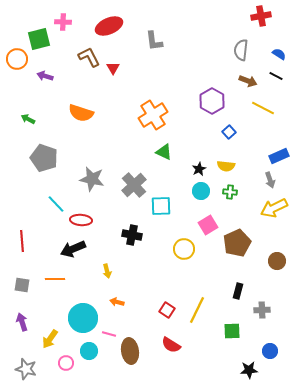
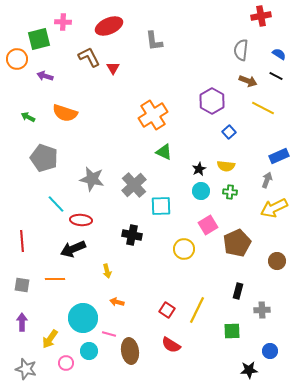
orange semicircle at (81, 113): moved 16 px left
green arrow at (28, 119): moved 2 px up
gray arrow at (270, 180): moved 3 px left; rotated 140 degrees counterclockwise
purple arrow at (22, 322): rotated 18 degrees clockwise
